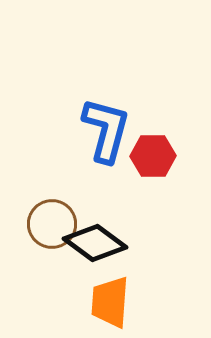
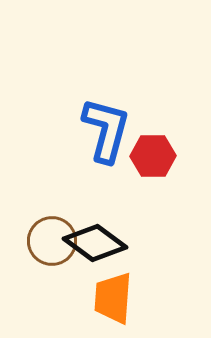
brown circle: moved 17 px down
orange trapezoid: moved 3 px right, 4 px up
